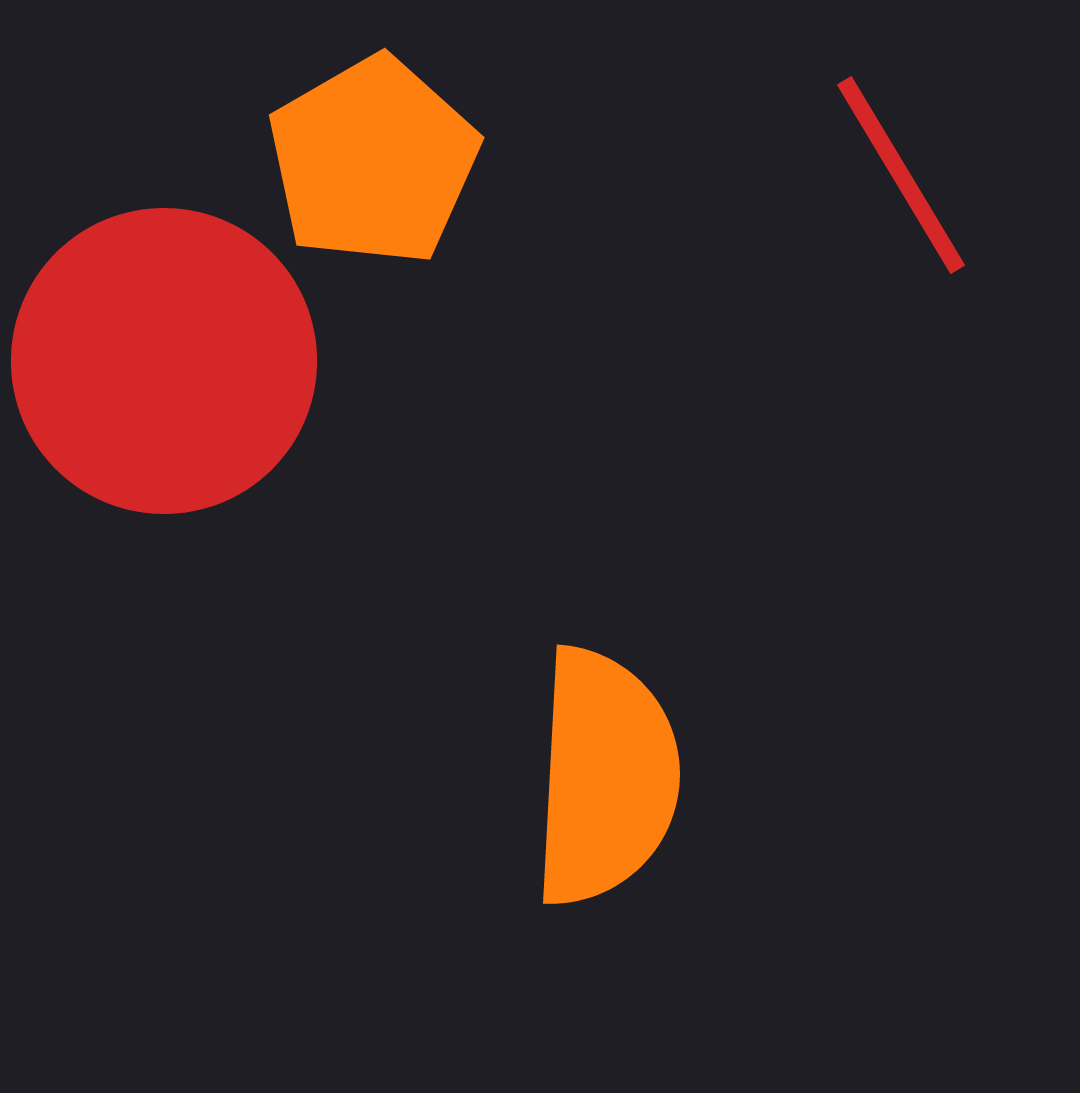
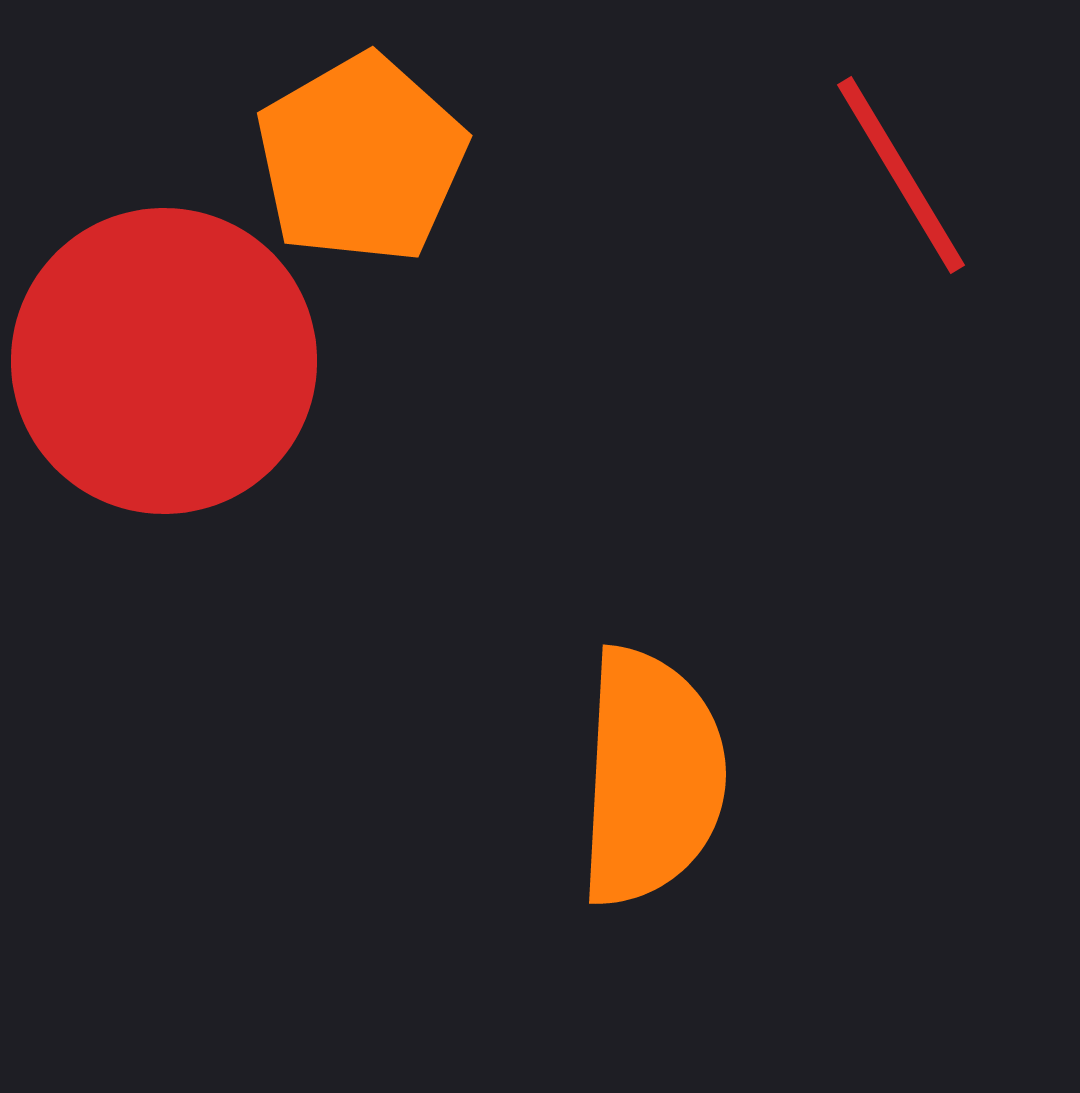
orange pentagon: moved 12 px left, 2 px up
orange semicircle: moved 46 px right
